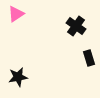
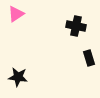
black cross: rotated 24 degrees counterclockwise
black star: rotated 18 degrees clockwise
